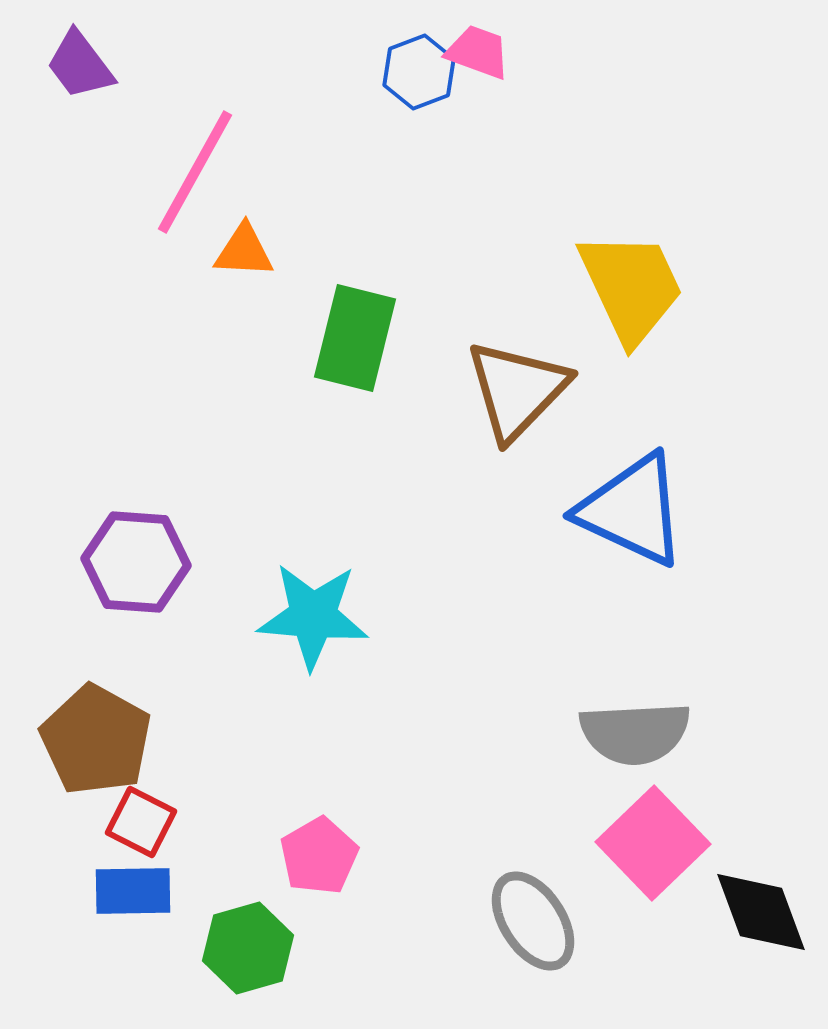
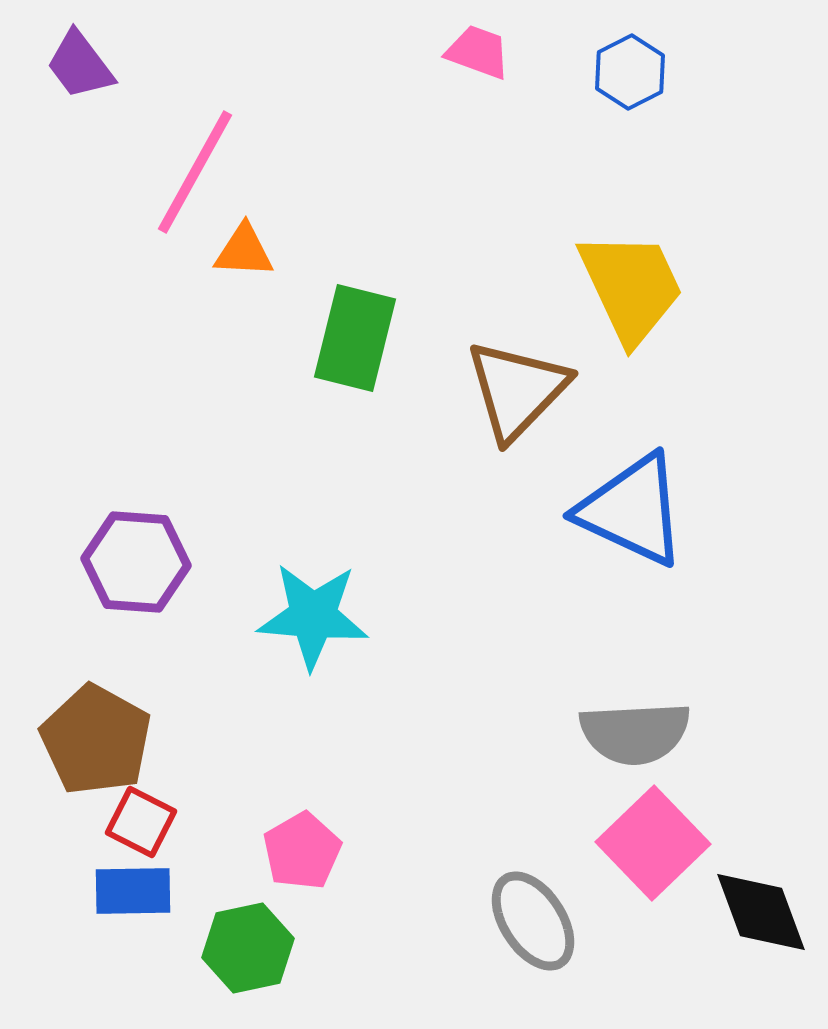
blue hexagon: moved 211 px right; rotated 6 degrees counterclockwise
pink pentagon: moved 17 px left, 5 px up
green hexagon: rotated 4 degrees clockwise
